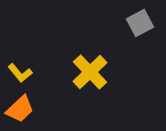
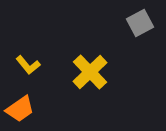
yellow L-shape: moved 8 px right, 8 px up
orange trapezoid: rotated 8 degrees clockwise
